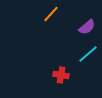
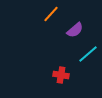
purple semicircle: moved 12 px left, 3 px down
